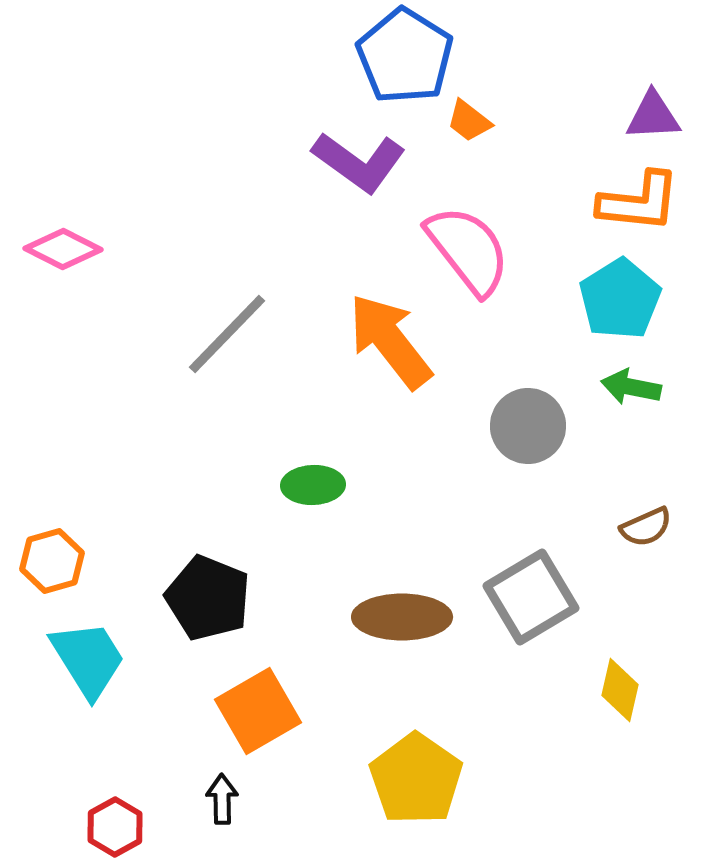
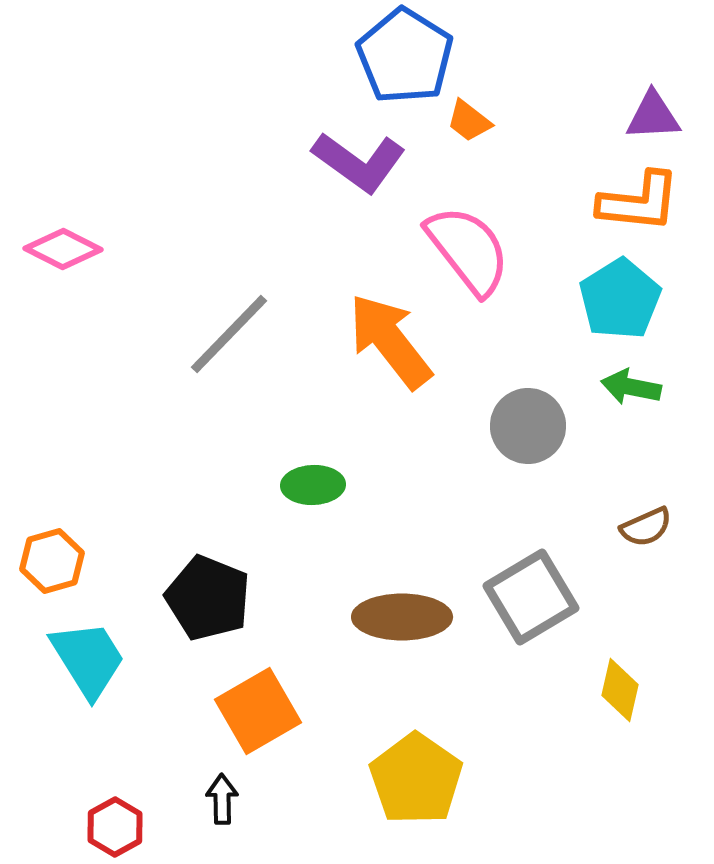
gray line: moved 2 px right
